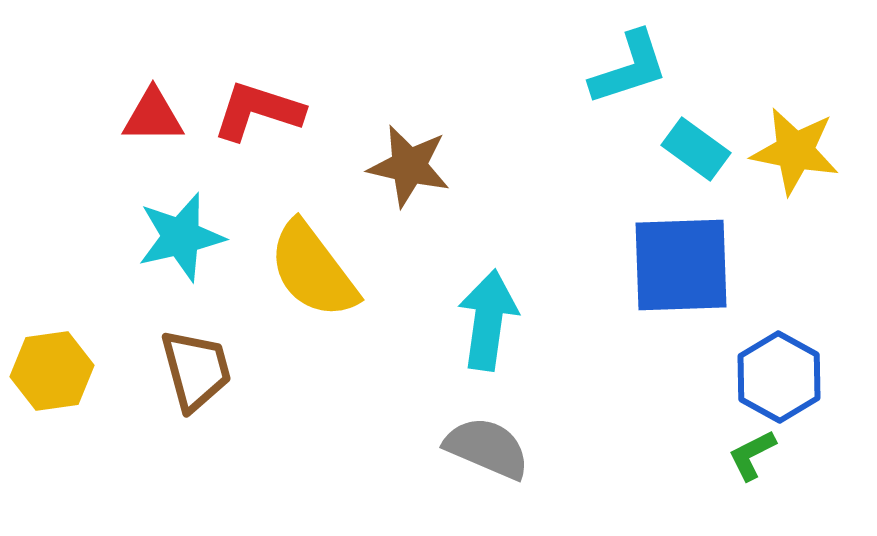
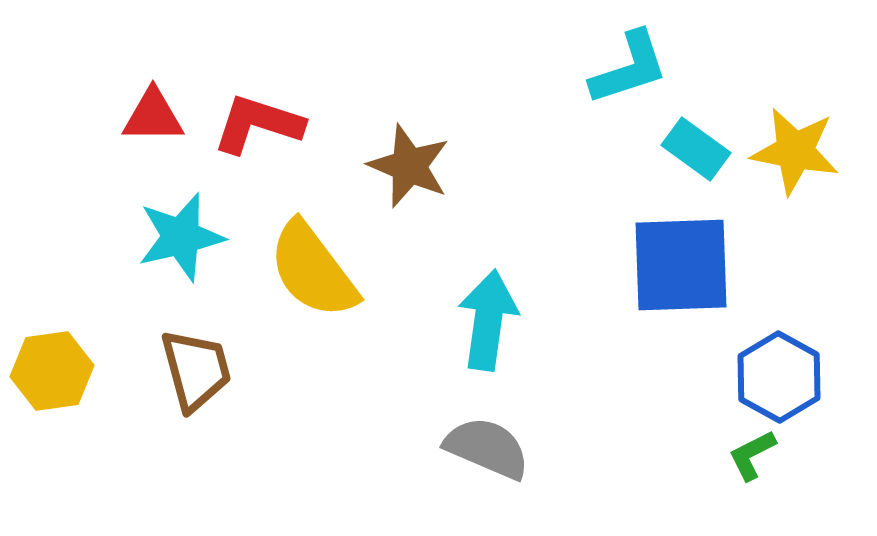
red L-shape: moved 13 px down
brown star: rotated 10 degrees clockwise
